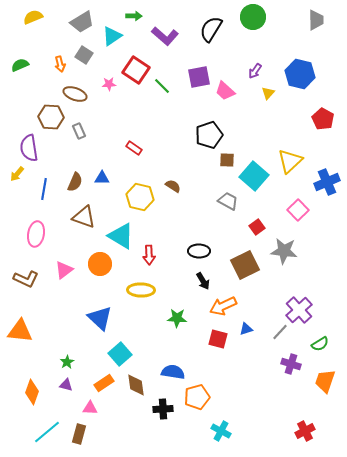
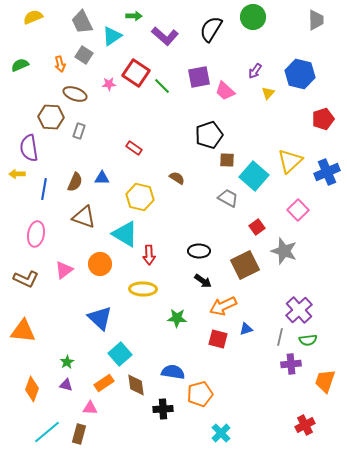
gray trapezoid at (82, 22): rotated 95 degrees clockwise
red square at (136, 70): moved 3 px down
red pentagon at (323, 119): rotated 25 degrees clockwise
gray rectangle at (79, 131): rotated 42 degrees clockwise
yellow arrow at (17, 174): rotated 49 degrees clockwise
blue cross at (327, 182): moved 10 px up
brown semicircle at (173, 186): moved 4 px right, 8 px up
gray trapezoid at (228, 201): moved 3 px up
cyan triangle at (121, 236): moved 4 px right, 2 px up
gray star at (284, 251): rotated 12 degrees clockwise
black arrow at (203, 281): rotated 24 degrees counterclockwise
yellow ellipse at (141, 290): moved 2 px right, 1 px up
orange triangle at (20, 331): moved 3 px right
gray line at (280, 332): moved 5 px down; rotated 30 degrees counterclockwise
green semicircle at (320, 344): moved 12 px left, 4 px up; rotated 24 degrees clockwise
purple cross at (291, 364): rotated 24 degrees counterclockwise
orange diamond at (32, 392): moved 3 px up
orange pentagon at (197, 397): moved 3 px right, 3 px up
cyan cross at (221, 431): moved 2 px down; rotated 18 degrees clockwise
red cross at (305, 431): moved 6 px up
